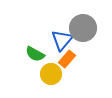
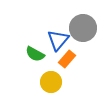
blue triangle: moved 4 px left
yellow circle: moved 8 px down
